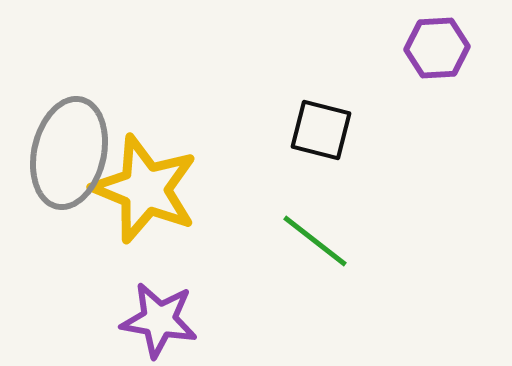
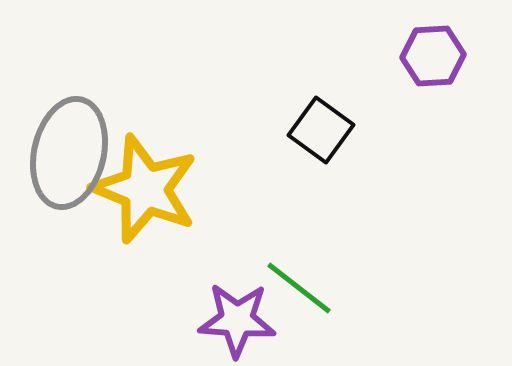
purple hexagon: moved 4 px left, 8 px down
black square: rotated 22 degrees clockwise
green line: moved 16 px left, 47 px down
purple star: moved 78 px right; rotated 6 degrees counterclockwise
